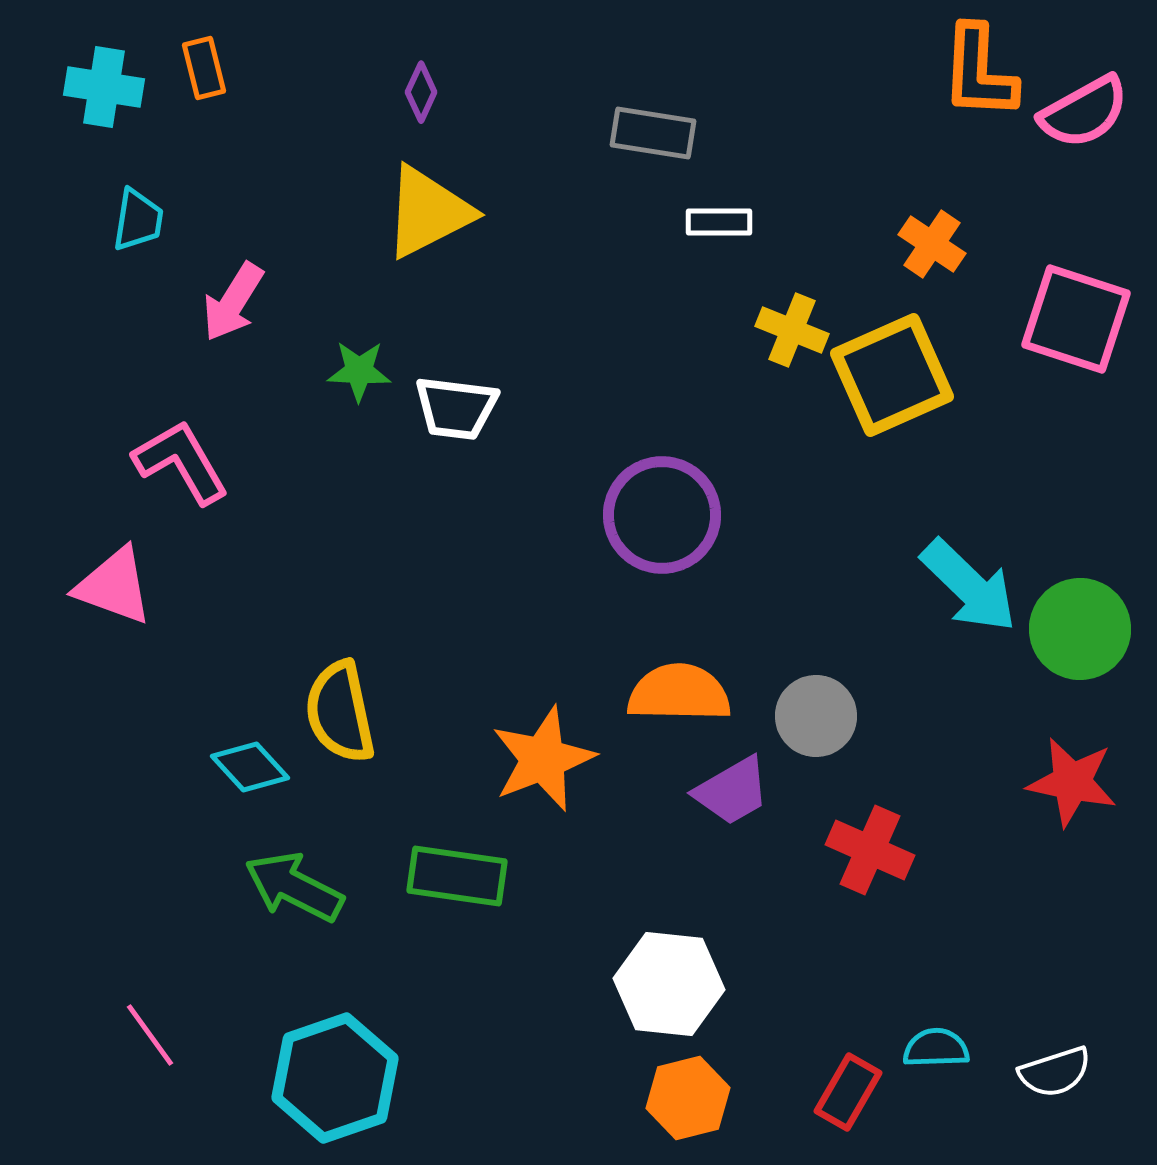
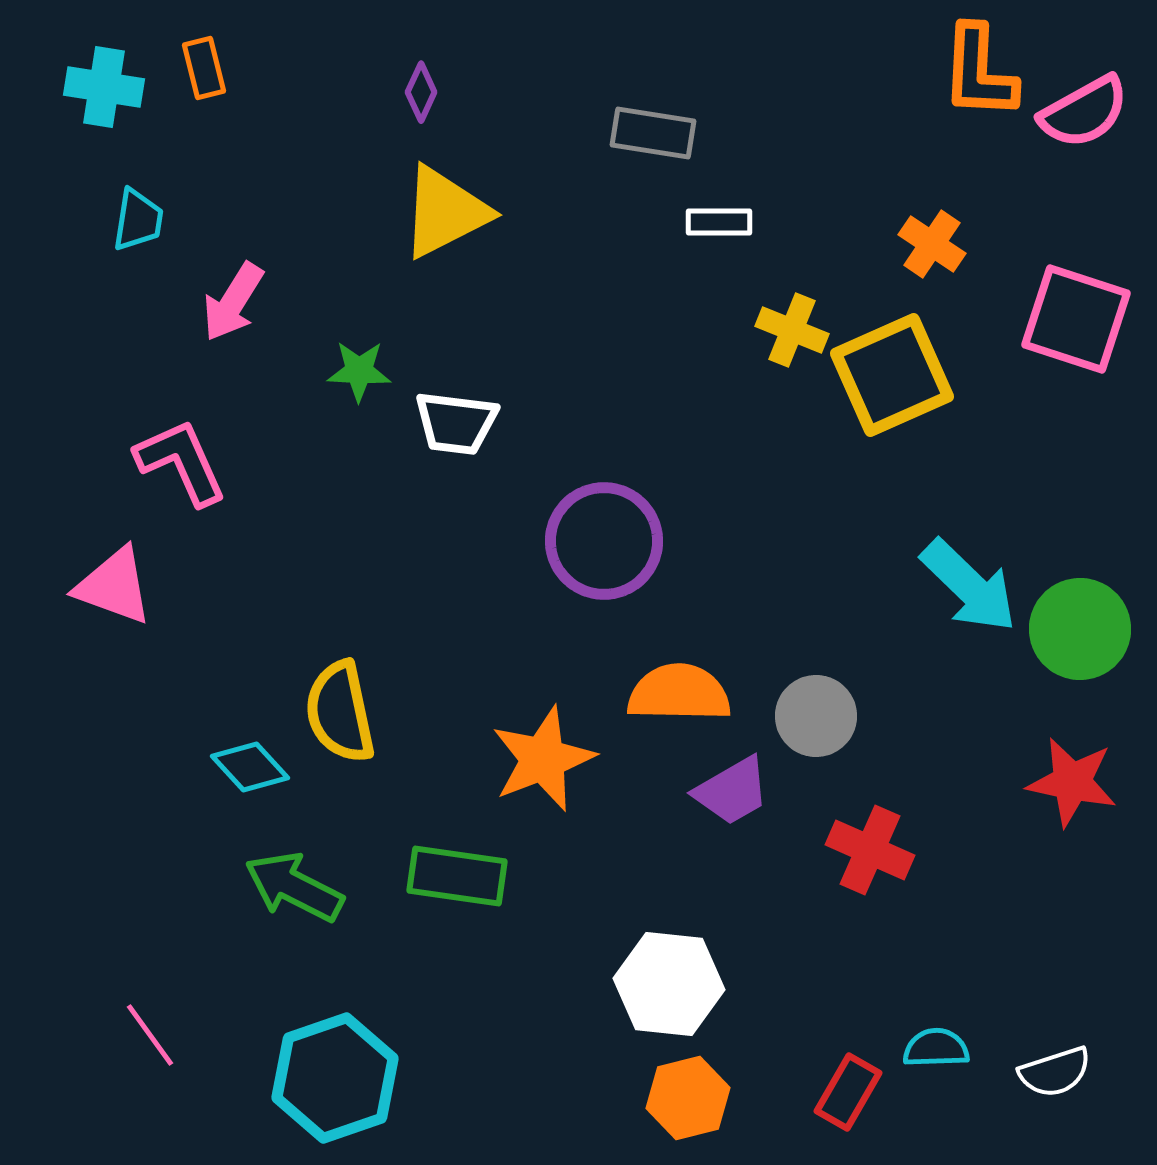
yellow triangle: moved 17 px right
white trapezoid: moved 15 px down
pink L-shape: rotated 6 degrees clockwise
purple circle: moved 58 px left, 26 px down
